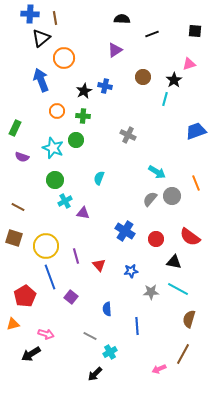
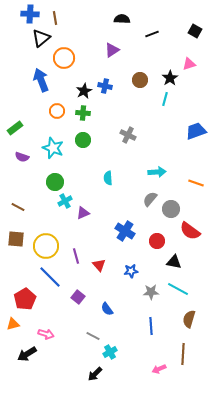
black square at (195, 31): rotated 24 degrees clockwise
purple triangle at (115, 50): moved 3 px left
brown circle at (143, 77): moved 3 px left, 3 px down
black star at (174, 80): moved 4 px left, 2 px up
green cross at (83, 116): moved 3 px up
green rectangle at (15, 128): rotated 28 degrees clockwise
green circle at (76, 140): moved 7 px right
cyan arrow at (157, 172): rotated 36 degrees counterclockwise
cyan semicircle at (99, 178): moved 9 px right; rotated 24 degrees counterclockwise
green circle at (55, 180): moved 2 px down
orange line at (196, 183): rotated 49 degrees counterclockwise
gray circle at (172, 196): moved 1 px left, 13 px down
purple triangle at (83, 213): rotated 32 degrees counterclockwise
red semicircle at (190, 237): moved 6 px up
brown square at (14, 238): moved 2 px right, 1 px down; rotated 12 degrees counterclockwise
red circle at (156, 239): moved 1 px right, 2 px down
blue line at (50, 277): rotated 25 degrees counterclockwise
red pentagon at (25, 296): moved 3 px down
purple square at (71, 297): moved 7 px right
blue semicircle at (107, 309): rotated 32 degrees counterclockwise
blue line at (137, 326): moved 14 px right
gray line at (90, 336): moved 3 px right
black arrow at (31, 354): moved 4 px left
brown line at (183, 354): rotated 25 degrees counterclockwise
